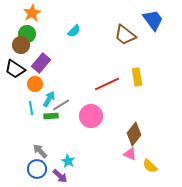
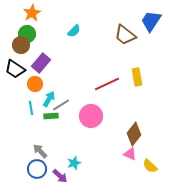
blue trapezoid: moved 2 px left, 1 px down; rotated 110 degrees counterclockwise
cyan star: moved 6 px right, 2 px down; rotated 24 degrees clockwise
